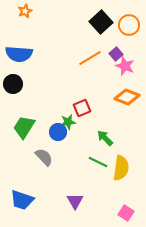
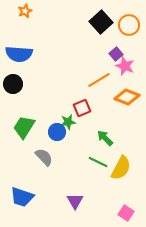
orange line: moved 9 px right, 22 px down
blue circle: moved 1 px left
yellow semicircle: rotated 20 degrees clockwise
blue trapezoid: moved 3 px up
